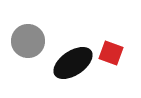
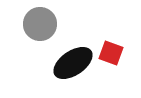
gray circle: moved 12 px right, 17 px up
